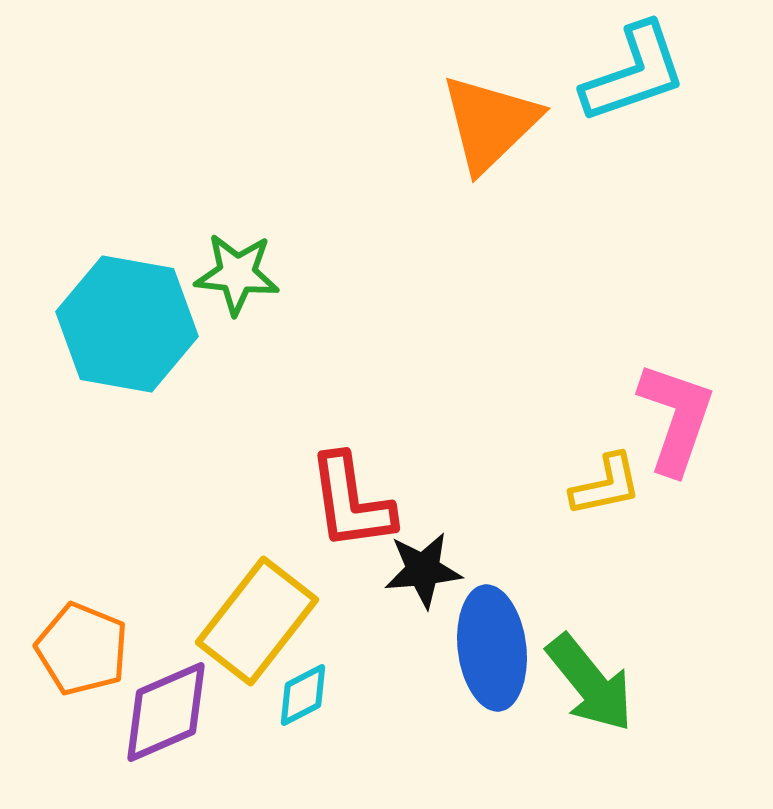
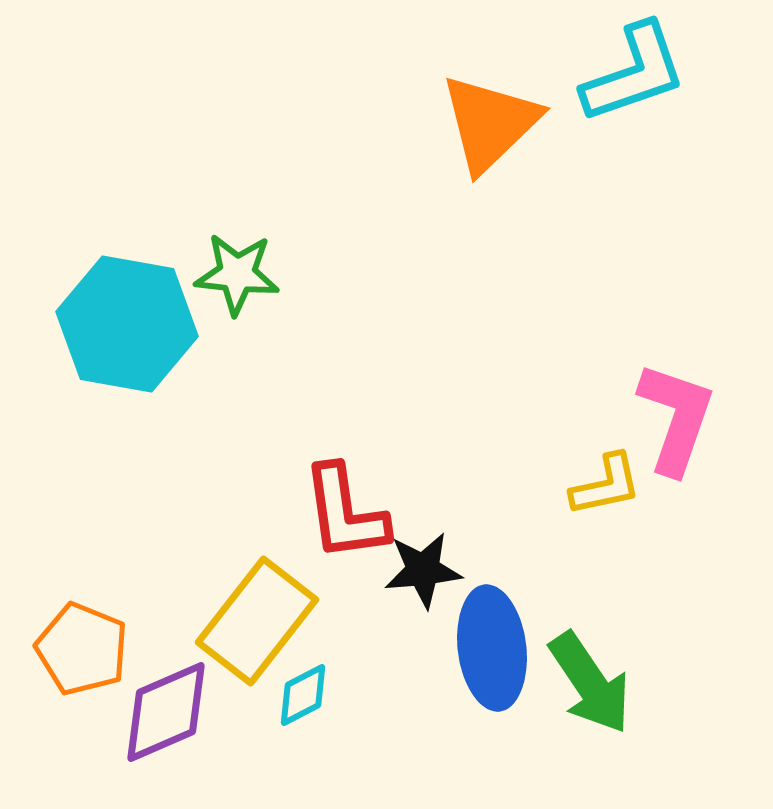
red L-shape: moved 6 px left, 11 px down
green arrow: rotated 5 degrees clockwise
